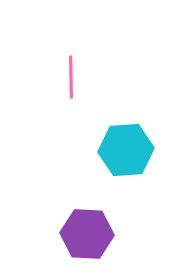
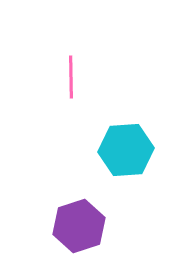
purple hexagon: moved 8 px left, 8 px up; rotated 21 degrees counterclockwise
